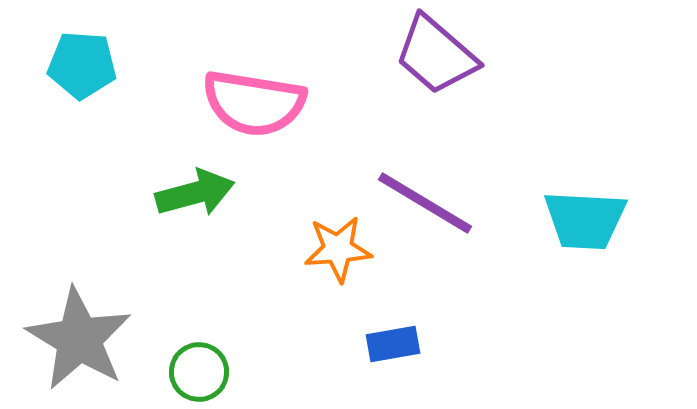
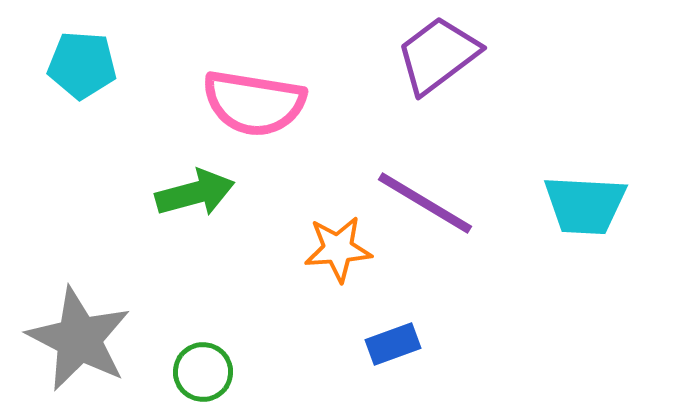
purple trapezoid: moved 2 px right; rotated 102 degrees clockwise
cyan trapezoid: moved 15 px up
gray star: rotated 4 degrees counterclockwise
blue rectangle: rotated 10 degrees counterclockwise
green circle: moved 4 px right
